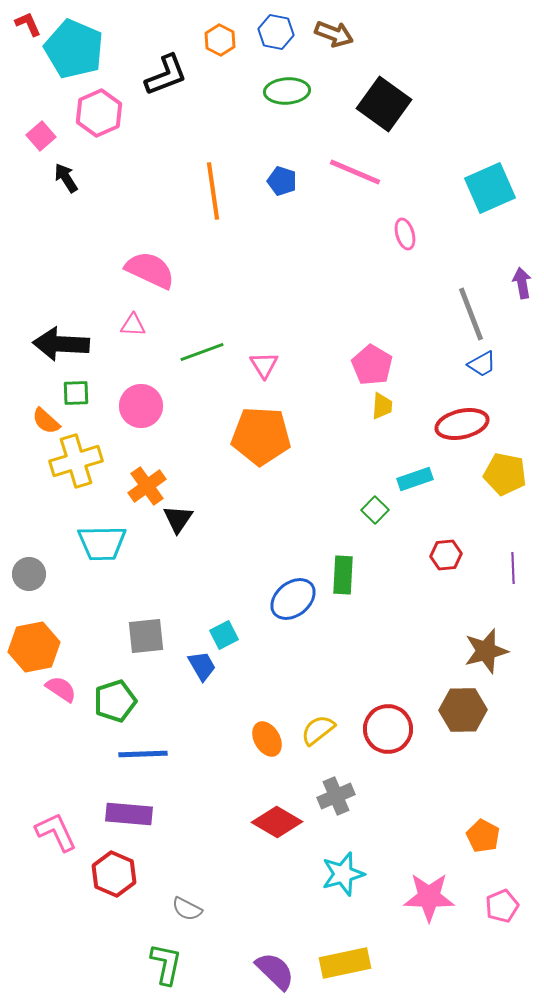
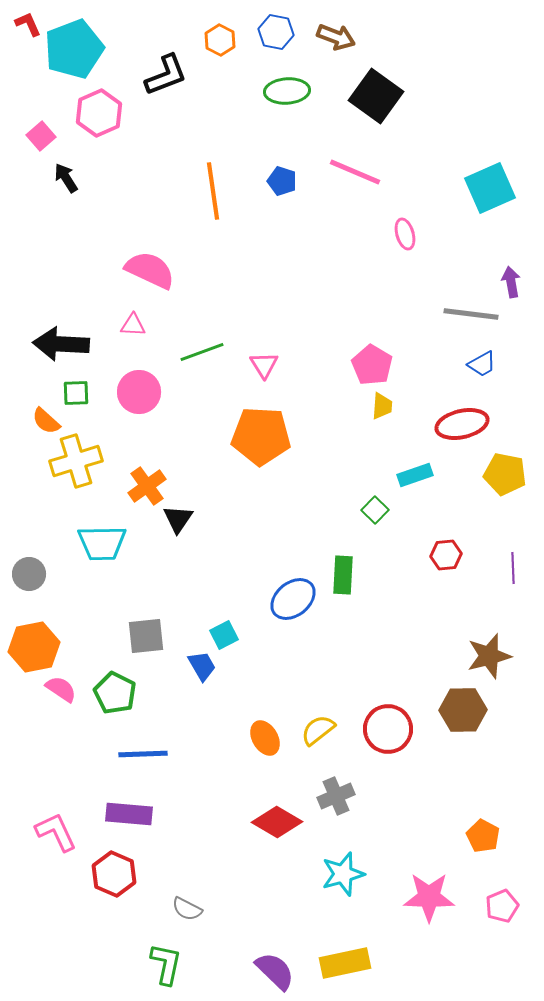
brown arrow at (334, 34): moved 2 px right, 3 px down
cyan pentagon at (74, 49): rotated 28 degrees clockwise
black square at (384, 104): moved 8 px left, 8 px up
purple arrow at (522, 283): moved 11 px left, 1 px up
gray line at (471, 314): rotated 62 degrees counterclockwise
pink circle at (141, 406): moved 2 px left, 14 px up
cyan rectangle at (415, 479): moved 4 px up
brown star at (486, 651): moved 3 px right, 5 px down
green pentagon at (115, 701): moved 8 px up; rotated 27 degrees counterclockwise
orange ellipse at (267, 739): moved 2 px left, 1 px up
